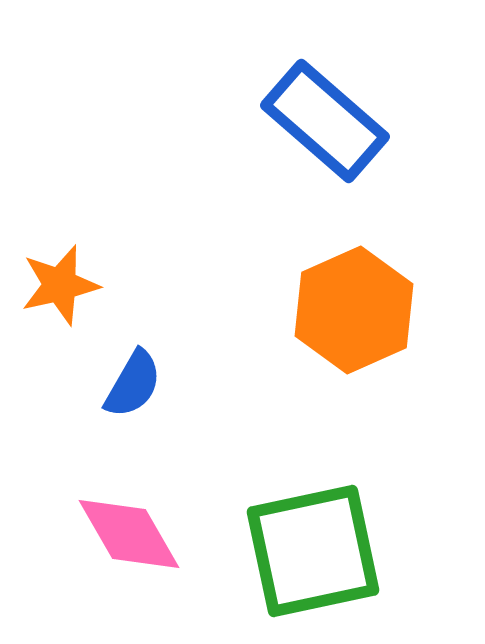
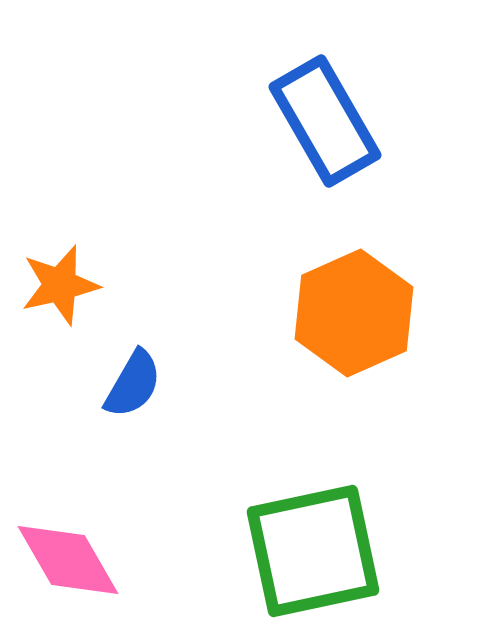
blue rectangle: rotated 19 degrees clockwise
orange hexagon: moved 3 px down
pink diamond: moved 61 px left, 26 px down
